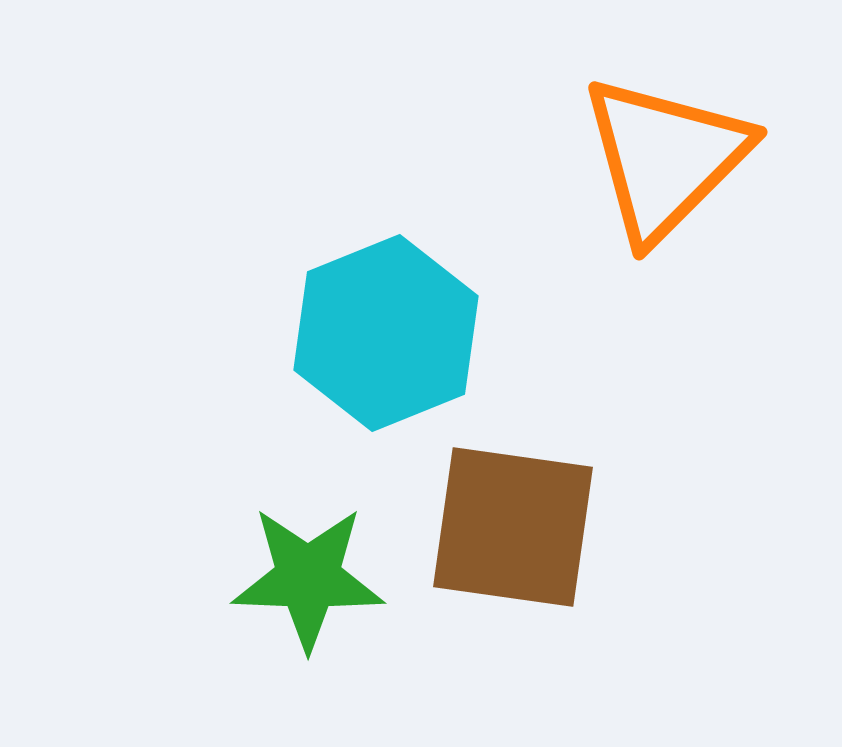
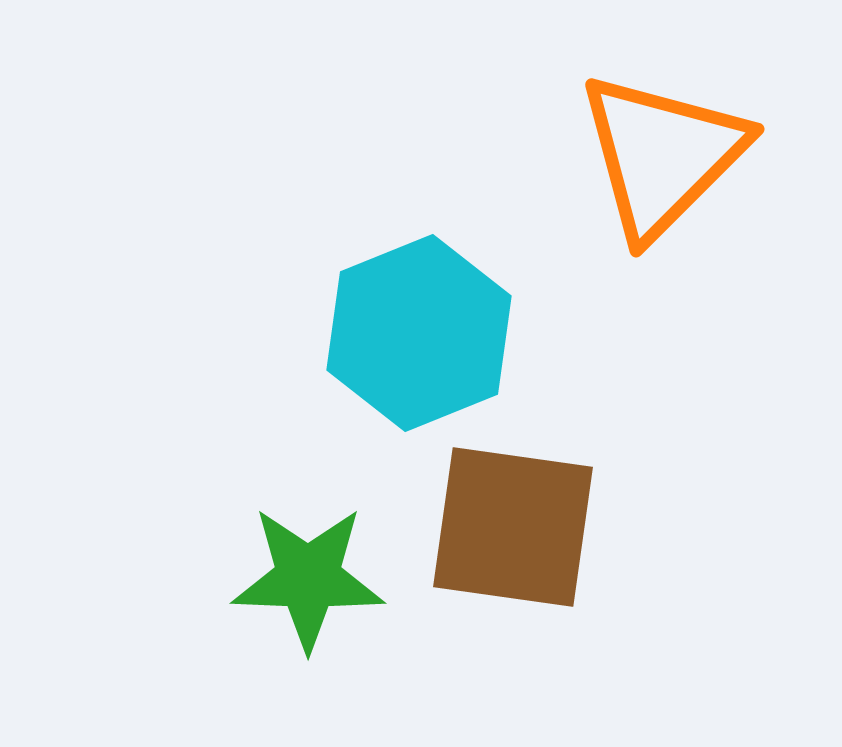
orange triangle: moved 3 px left, 3 px up
cyan hexagon: moved 33 px right
